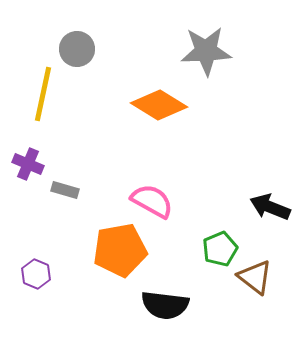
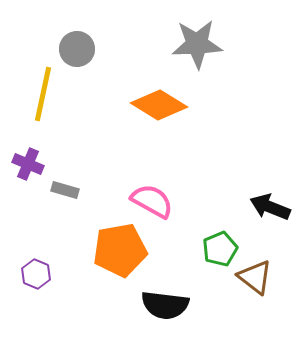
gray star: moved 9 px left, 7 px up
